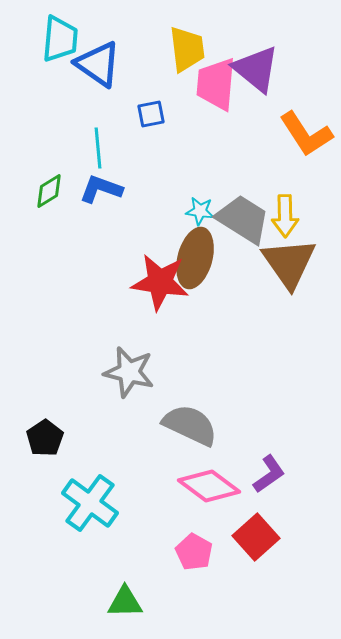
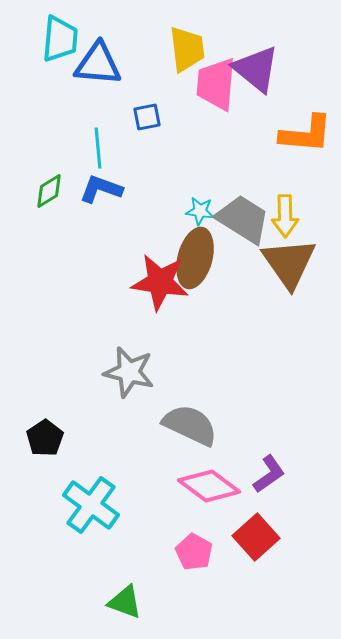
blue triangle: rotated 30 degrees counterclockwise
blue square: moved 4 px left, 3 px down
orange L-shape: rotated 52 degrees counterclockwise
cyan cross: moved 1 px right, 2 px down
green triangle: rotated 21 degrees clockwise
